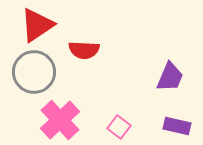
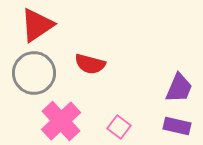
red semicircle: moved 6 px right, 14 px down; rotated 12 degrees clockwise
gray circle: moved 1 px down
purple trapezoid: moved 9 px right, 11 px down
pink cross: moved 1 px right, 1 px down
